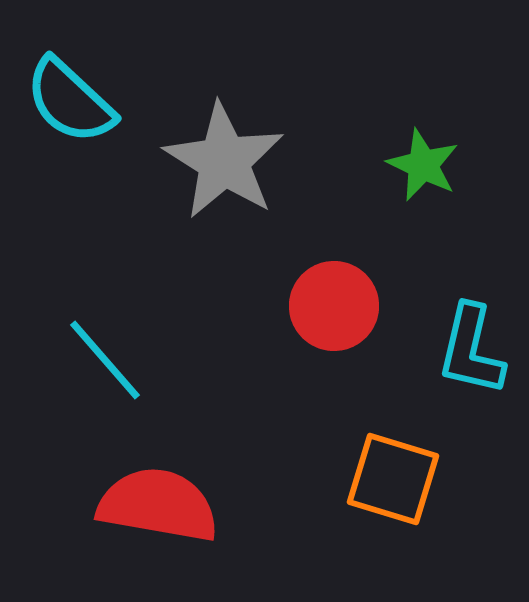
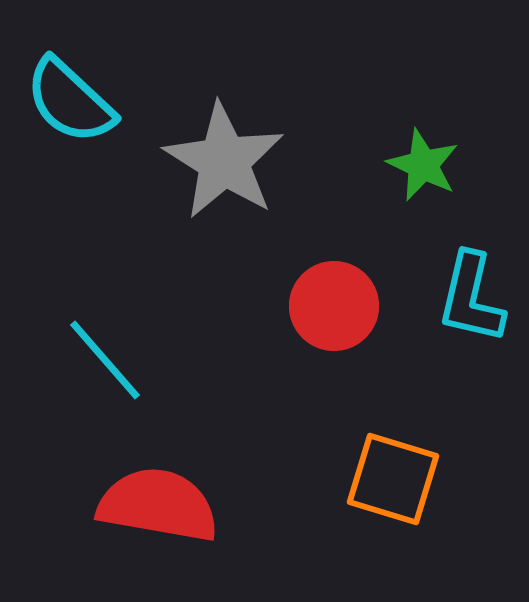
cyan L-shape: moved 52 px up
